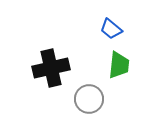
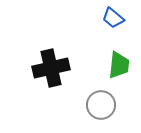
blue trapezoid: moved 2 px right, 11 px up
gray circle: moved 12 px right, 6 px down
